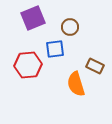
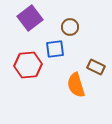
purple square: moved 3 px left; rotated 15 degrees counterclockwise
brown rectangle: moved 1 px right, 1 px down
orange semicircle: moved 1 px down
